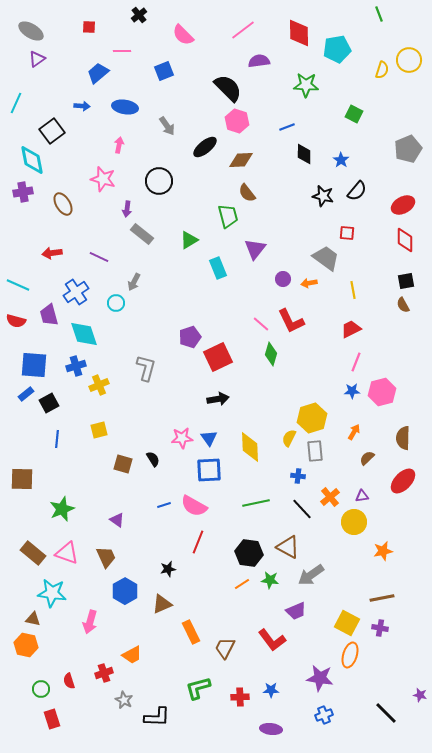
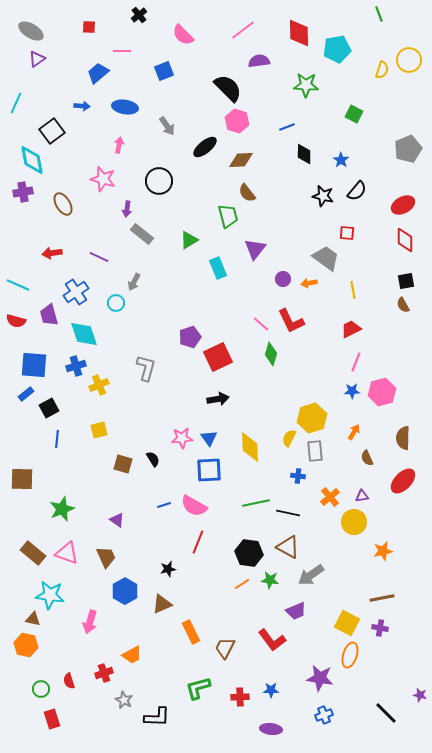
black square at (49, 403): moved 5 px down
brown semicircle at (367, 458): rotated 70 degrees counterclockwise
black line at (302, 509): moved 14 px left, 4 px down; rotated 35 degrees counterclockwise
cyan star at (52, 593): moved 2 px left, 2 px down
